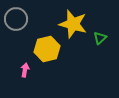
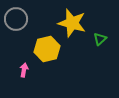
yellow star: moved 1 px left, 1 px up
green triangle: moved 1 px down
pink arrow: moved 1 px left
